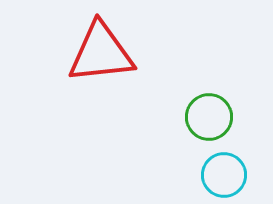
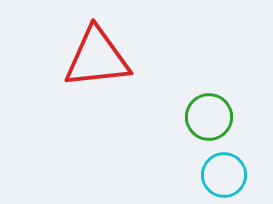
red triangle: moved 4 px left, 5 px down
